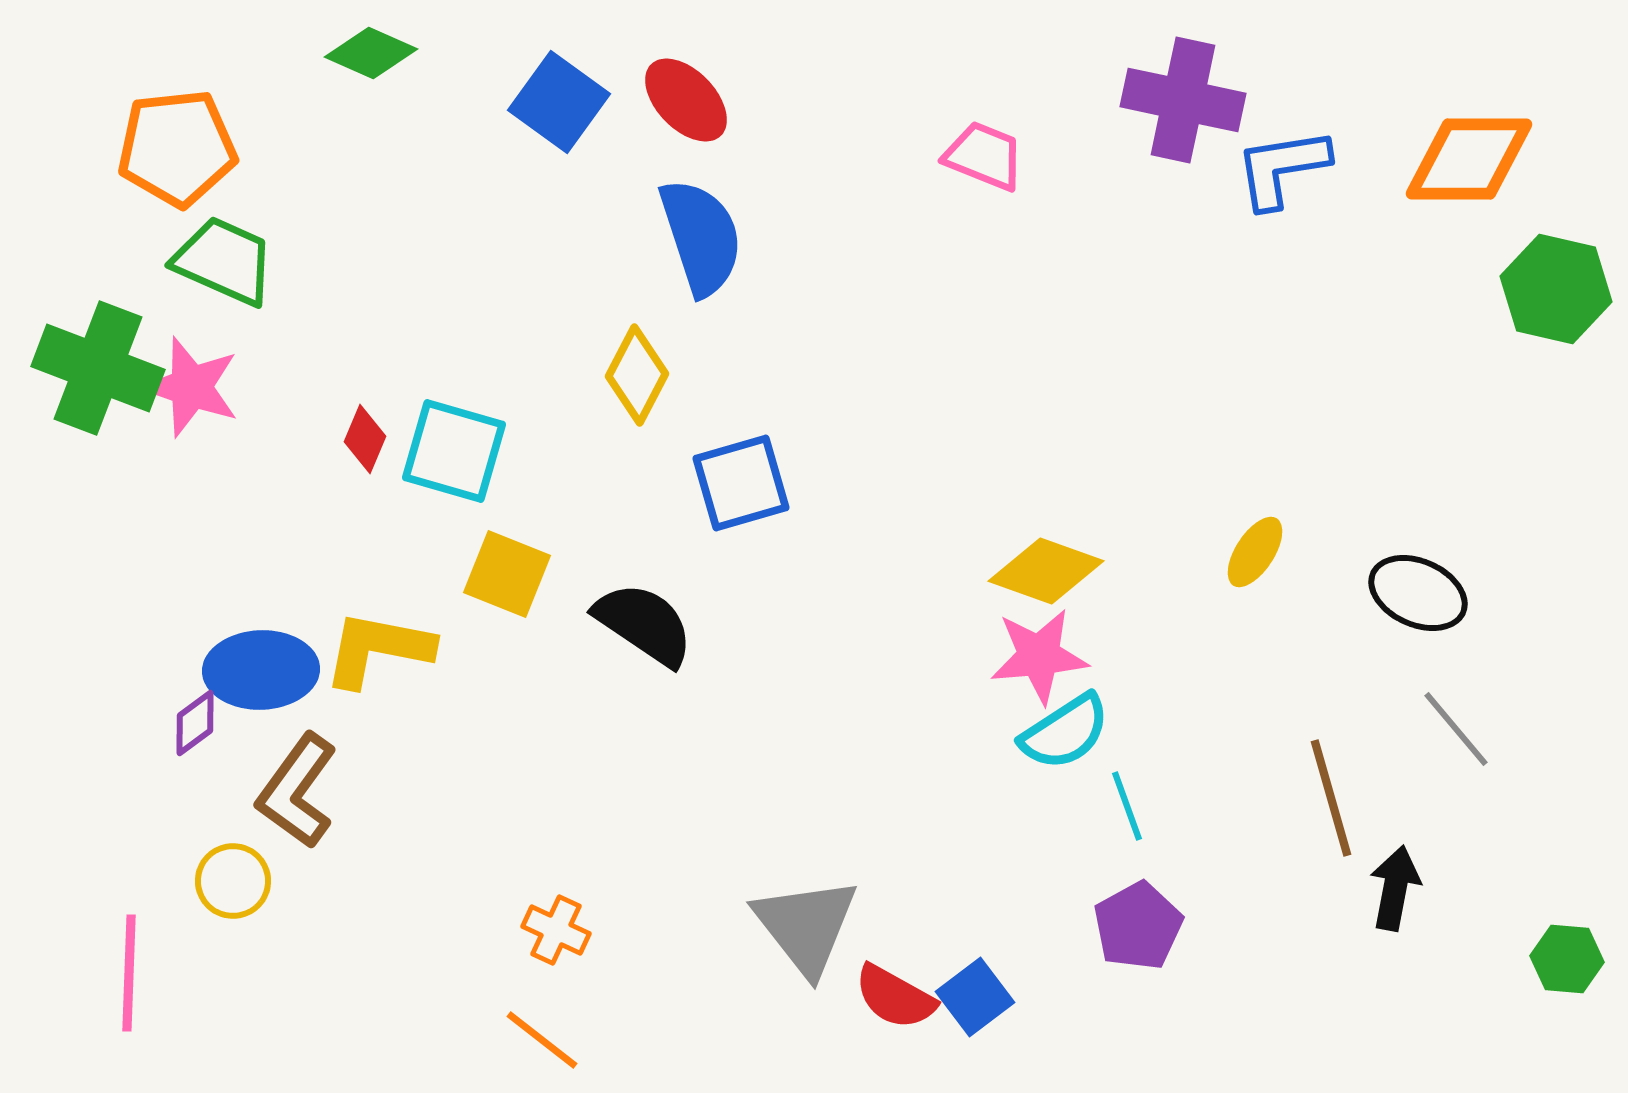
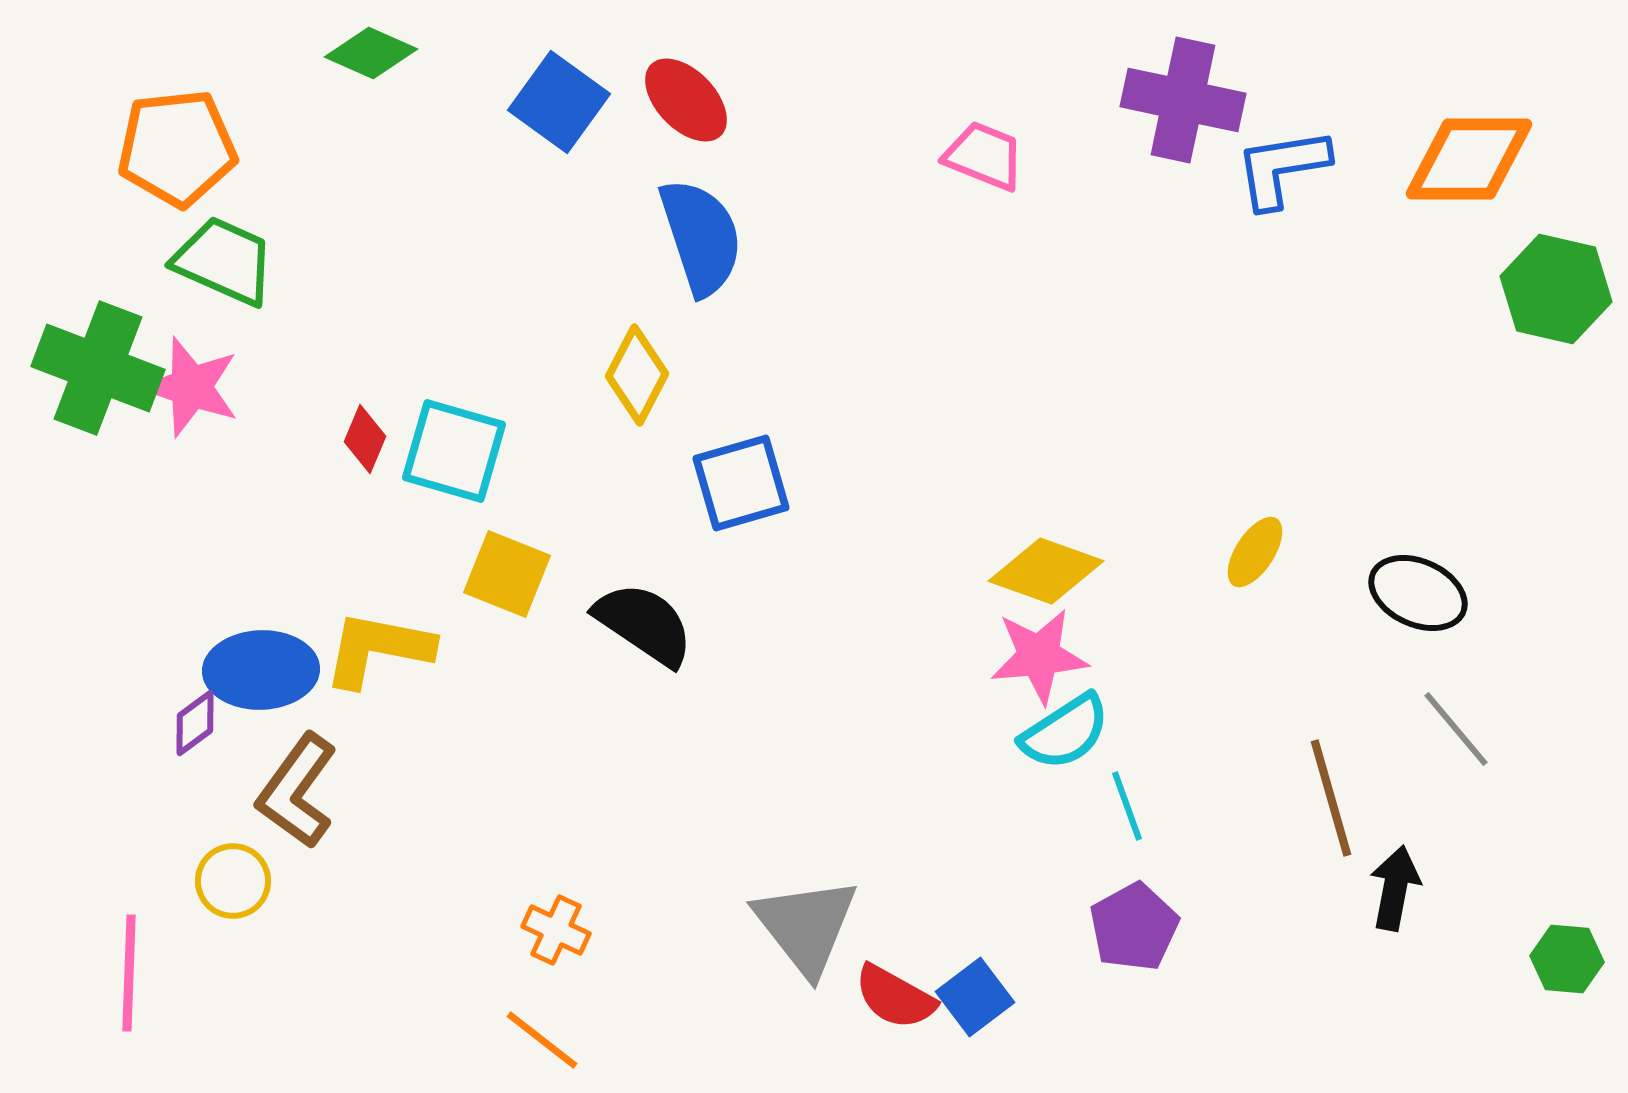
purple pentagon at (1138, 926): moved 4 px left, 1 px down
